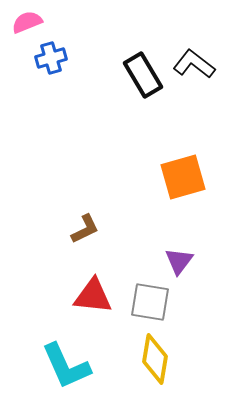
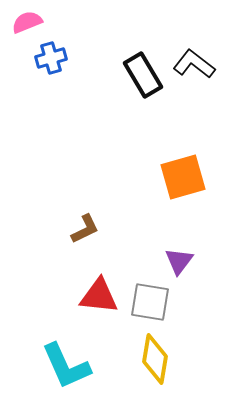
red triangle: moved 6 px right
